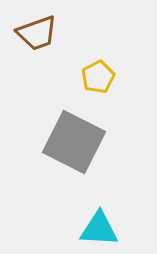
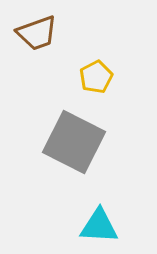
yellow pentagon: moved 2 px left
cyan triangle: moved 3 px up
